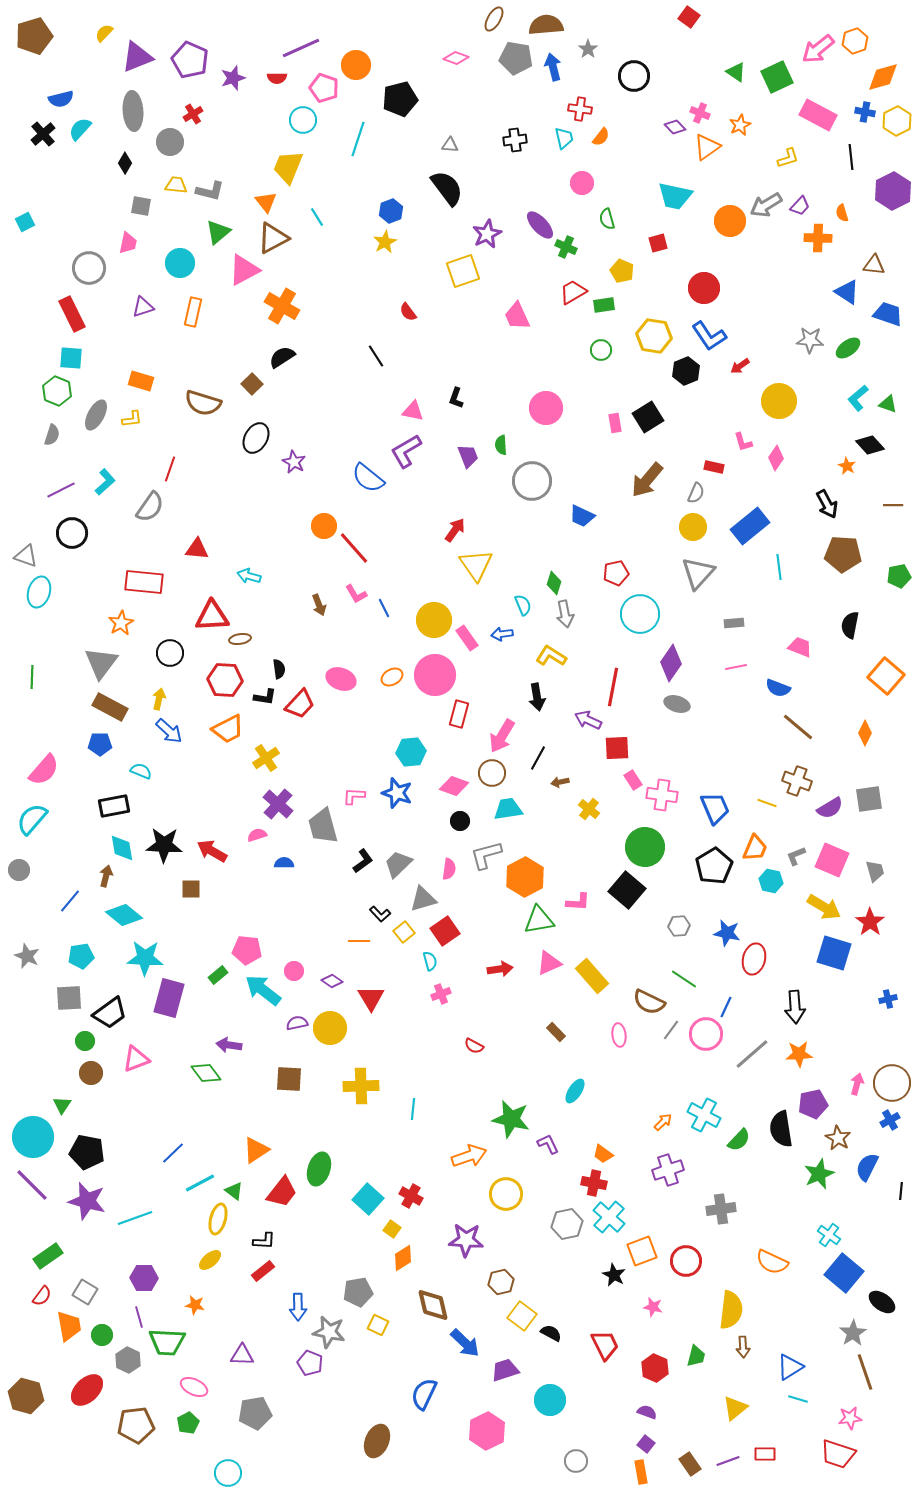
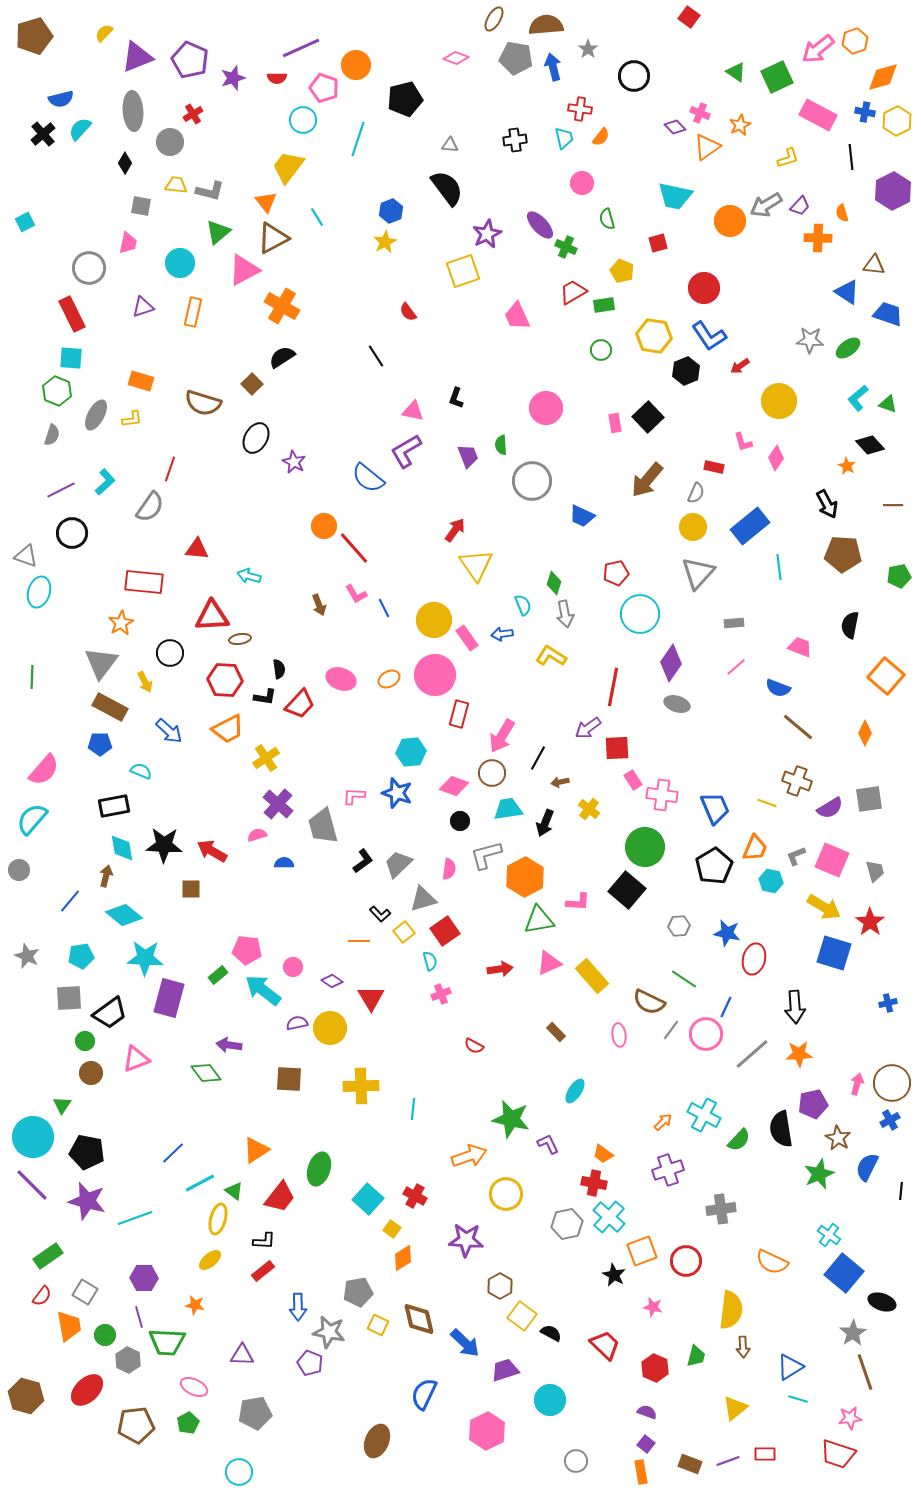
black pentagon at (400, 99): moved 5 px right
yellow trapezoid at (288, 167): rotated 15 degrees clockwise
black square at (648, 417): rotated 12 degrees counterclockwise
pink line at (736, 667): rotated 30 degrees counterclockwise
orange ellipse at (392, 677): moved 3 px left, 2 px down
black arrow at (537, 697): moved 8 px right, 126 px down; rotated 32 degrees clockwise
yellow arrow at (159, 699): moved 14 px left, 17 px up; rotated 140 degrees clockwise
purple arrow at (588, 720): moved 8 px down; rotated 60 degrees counterclockwise
pink circle at (294, 971): moved 1 px left, 4 px up
blue cross at (888, 999): moved 4 px down
red trapezoid at (282, 1192): moved 2 px left, 5 px down
red cross at (411, 1196): moved 4 px right
brown hexagon at (501, 1282): moved 1 px left, 4 px down; rotated 15 degrees counterclockwise
black ellipse at (882, 1302): rotated 16 degrees counterclockwise
brown diamond at (433, 1305): moved 14 px left, 14 px down
green circle at (102, 1335): moved 3 px right
red trapezoid at (605, 1345): rotated 20 degrees counterclockwise
brown rectangle at (690, 1464): rotated 35 degrees counterclockwise
cyan circle at (228, 1473): moved 11 px right, 1 px up
